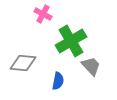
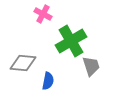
gray trapezoid: rotated 25 degrees clockwise
blue semicircle: moved 10 px left
